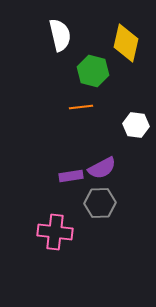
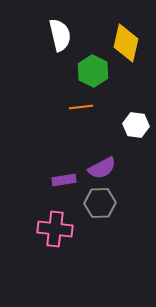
green hexagon: rotated 12 degrees clockwise
purple rectangle: moved 7 px left, 4 px down
pink cross: moved 3 px up
